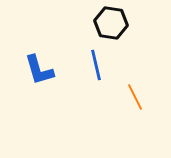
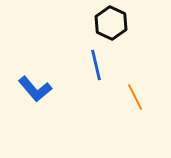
black hexagon: rotated 16 degrees clockwise
blue L-shape: moved 4 px left, 19 px down; rotated 24 degrees counterclockwise
